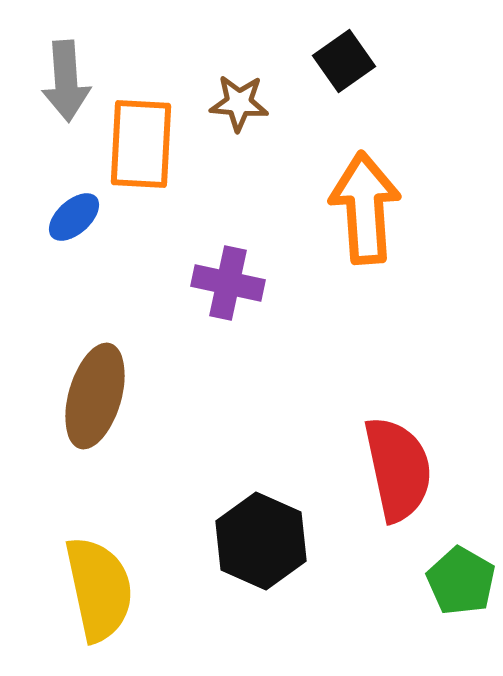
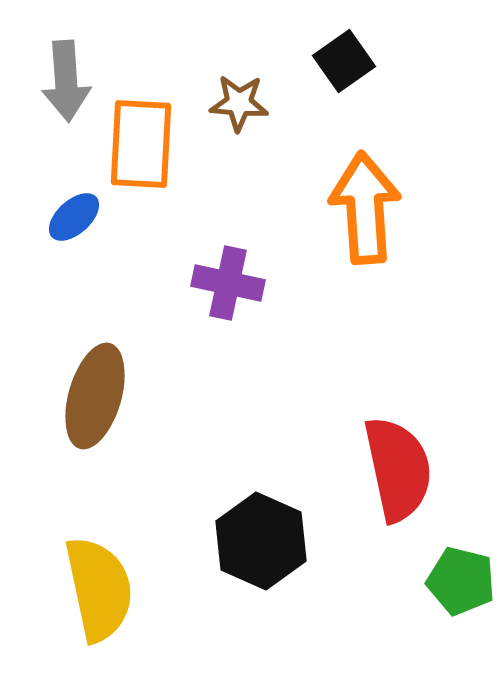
green pentagon: rotated 16 degrees counterclockwise
